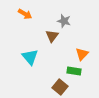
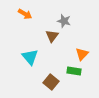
brown square: moved 9 px left, 5 px up
